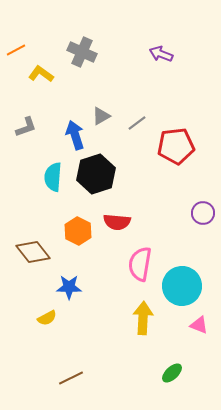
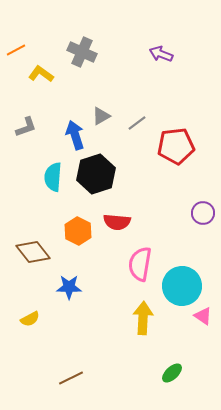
yellow semicircle: moved 17 px left, 1 px down
pink triangle: moved 4 px right, 9 px up; rotated 12 degrees clockwise
